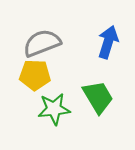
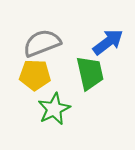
blue arrow: rotated 36 degrees clockwise
green trapezoid: moved 8 px left, 24 px up; rotated 18 degrees clockwise
green star: rotated 20 degrees counterclockwise
